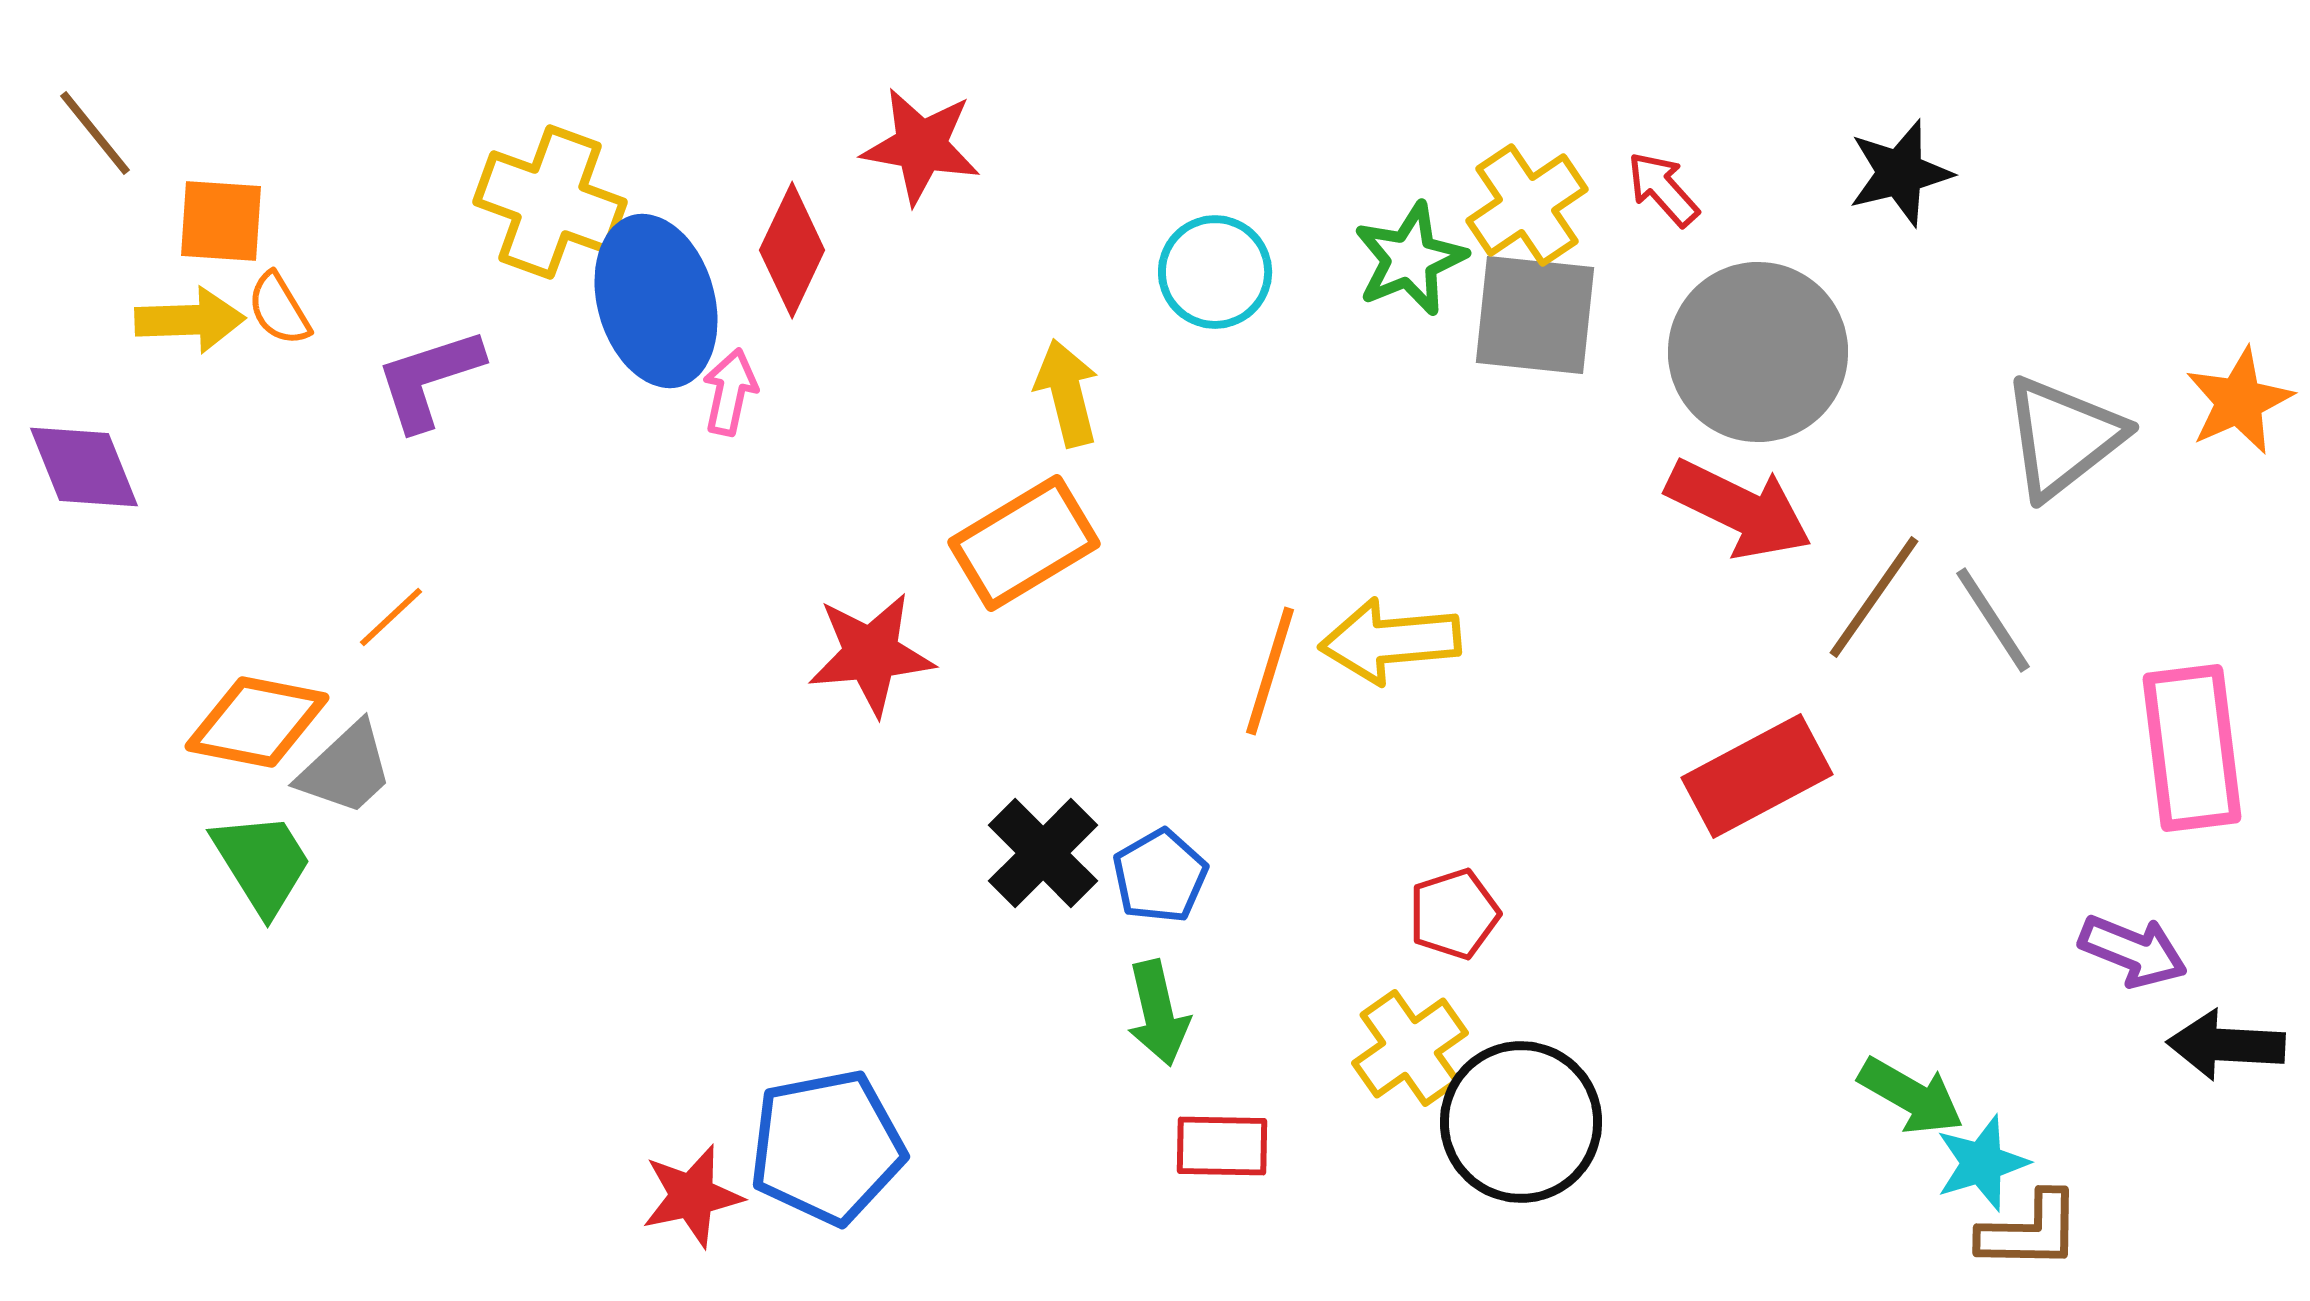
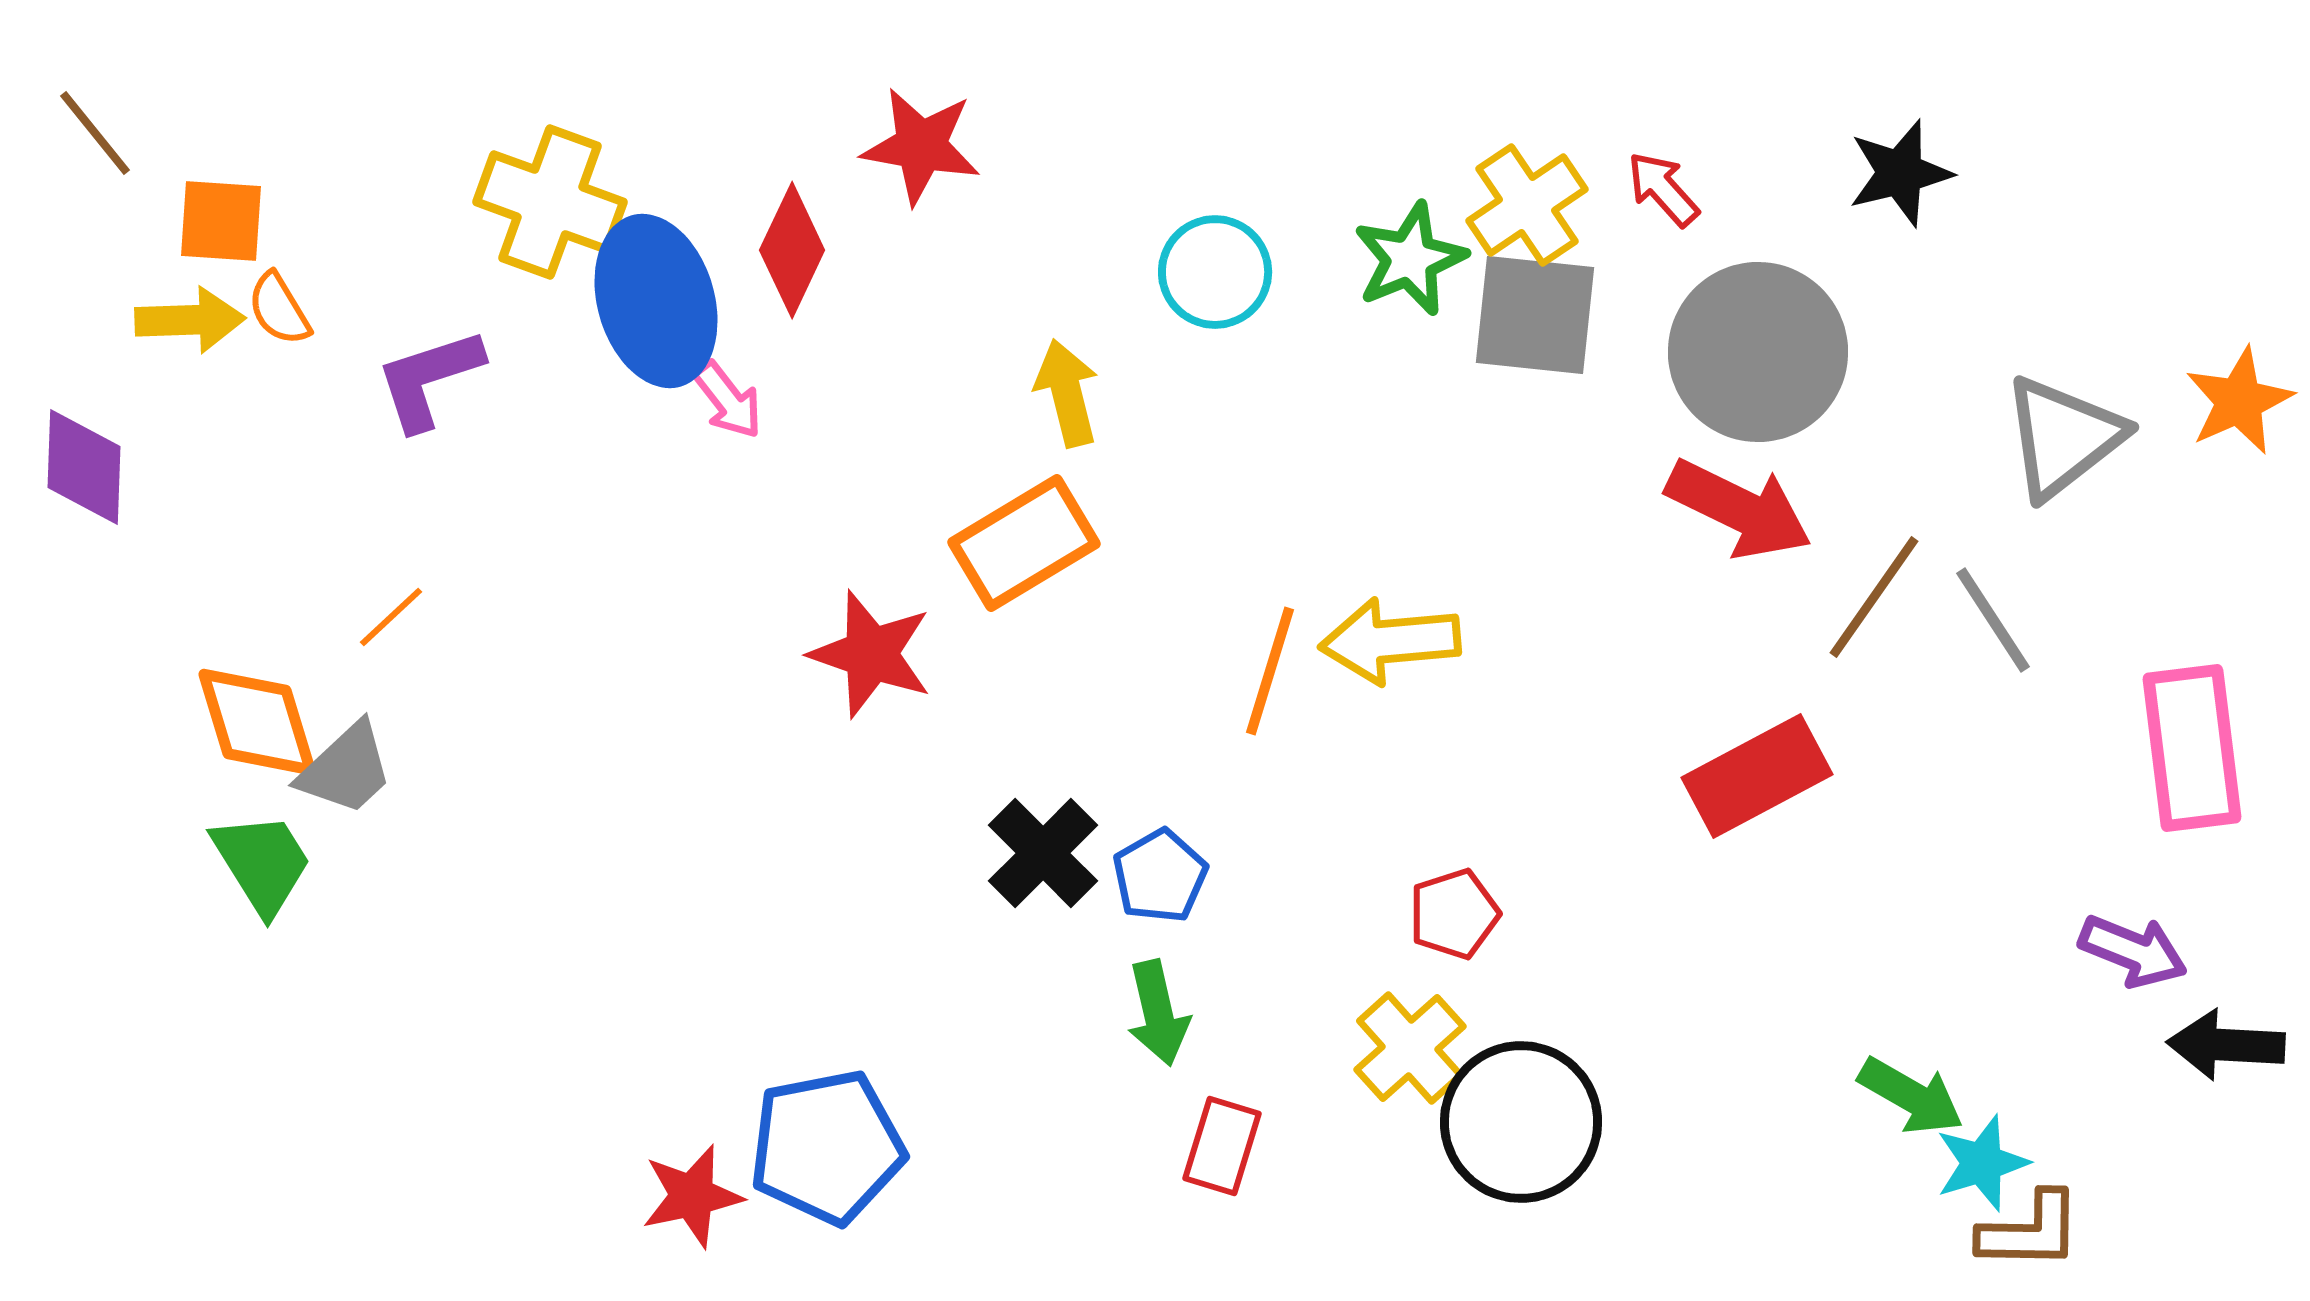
pink arrow at (730, 392): moved 2 px left, 8 px down; rotated 130 degrees clockwise
purple diamond at (84, 467): rotated 24 degrees clockwise
red star at (871, 654): rotated 24 degrees clockwise
orange diamond at (257, 722): rotated 62 degrees clockwise
yellow cross at (1410, 1048): rotated 7 degrees counterclockwise
red rectangle at (1222, 1146): rotated 74 degrees counterclockwise
